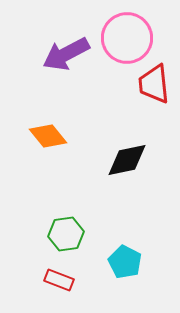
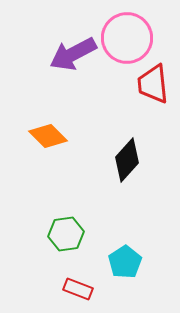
purple arrow: moved 7 px right
red trapezoid: moved 1 px left
orange diamond: rotated 6 degrees counterclockwise
black diamond: rotated 36 degrees counterclockwise
cyan pentagon: rotated 12 degrees clockwise
red rectangle: moved 19 px right, 9 px down
